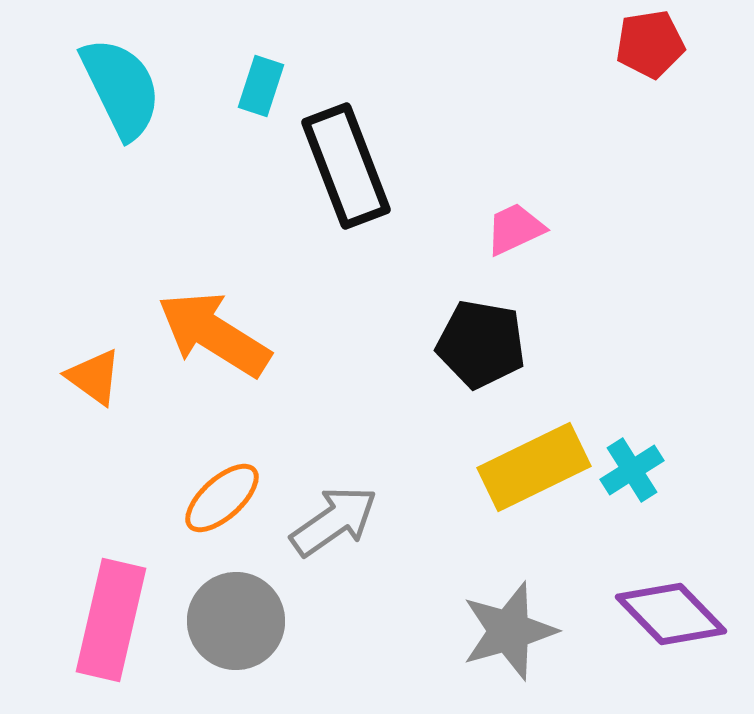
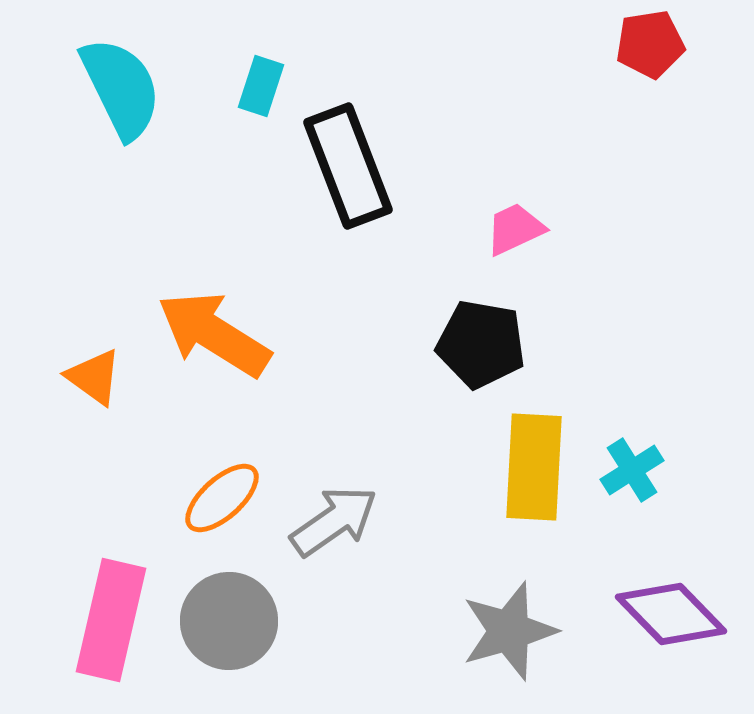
black rectangle: moved 2 px right
yellow rectangle: rotated 61 degrees counterclockwise
gray circle: moved 7 px left
